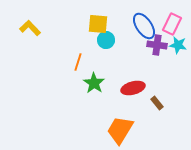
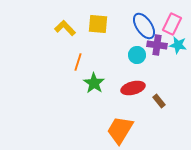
yellow L-shape: moved 35 px right
cyan circle: moved 31 px right, 15 px down
brown rectangle: moved 2 px right, 2 px up
